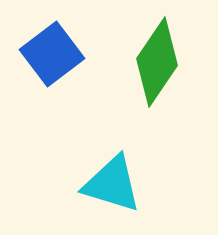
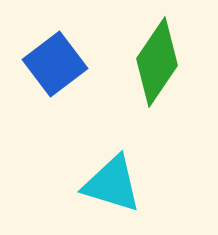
blue square: moved 3 px right, 10 px down
